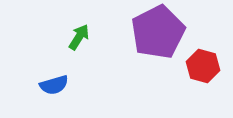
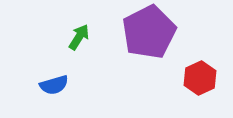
purple pentagon: moved 9 px left
red hexagon: moved 3 px left, 12 px down; rotated 20 degrees clockwise
